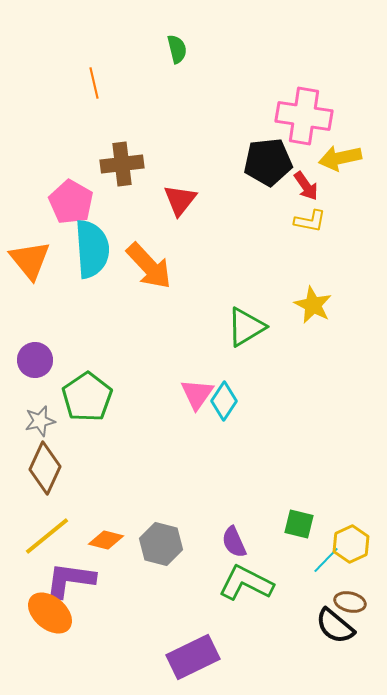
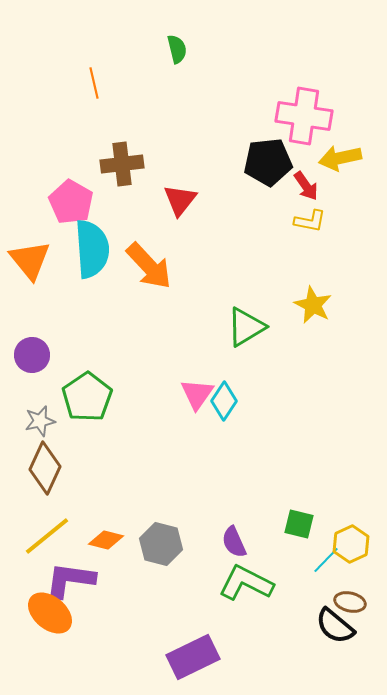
purple circle: moved 3 px left, 5 px up
